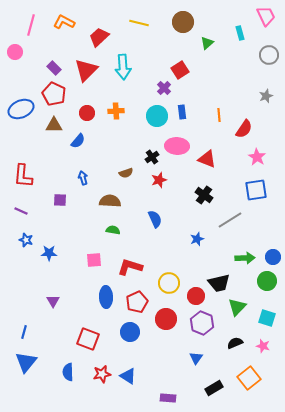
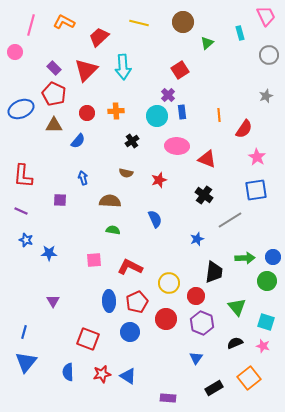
purple cross at (164, 88): moved 4 px right, 7 px down
black cross at (152, 157): moved 20 px left, 16 px up
brown semicircle at (126, 173): rotated 32 degrees clockwise
red L-shape at (130, 267): rotated 10 degrees clockwise
black trapezoid at (219, 283): moved 5 px left, 11 px up; rotated 70 degrees counterclockwise
blue ellipse at (106, 297): moved 3 px right, 4 px down
green triangle at (237, 307): rotated 24 degrees counterclockwise
cyan square at (267, 318): moved 1 px left, 4 px down
